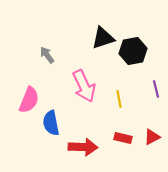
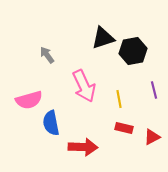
purple line: moved 2 px left, 1 px down
pink semicircle: rotated 52 degrees clockwise
red rectangle: moved 1 px right, 10 px up
